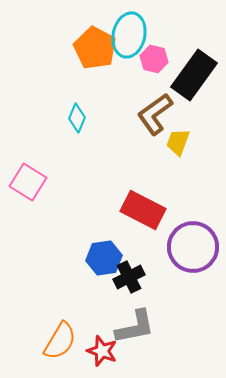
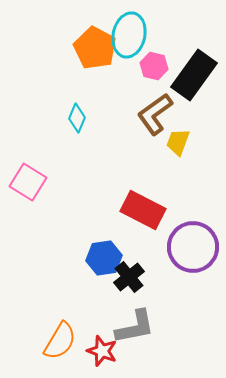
pink hexagon: moved 7 px down
black cross: rotated 12 degrees counterclockwise
